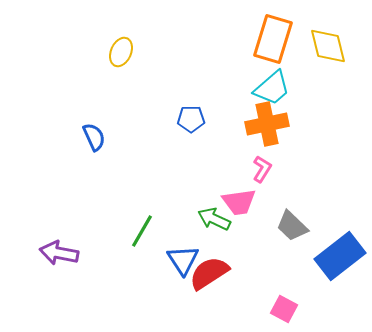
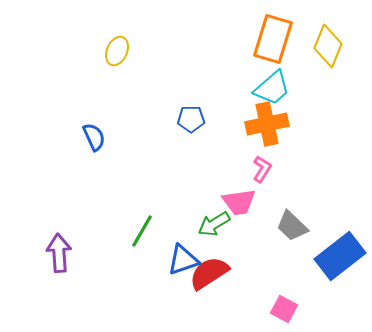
yellow diamond: rotated 36 degrees clockwise
yellow ellipse: moved 4 px left, 1 px up
green arrow: moved 5 px down; rotated 56 degrees counterclockwise
purple arrow: rotated 75 degrees clockwise
blue triangle: rotated 44 degrees clockwise
